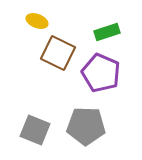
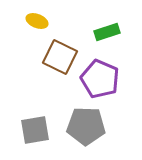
brown square: moved 2 px right, 4 px down
purple pentagon: moved 1 px left, 6 px down
gray square: rotated 32 degrees counterclockwise
